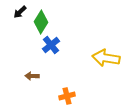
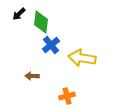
black arrow: moved 1 px left, 2 px down
green diamond: rotated 25 degrees counterclockwise
yellow arrow: moved 24 px left
